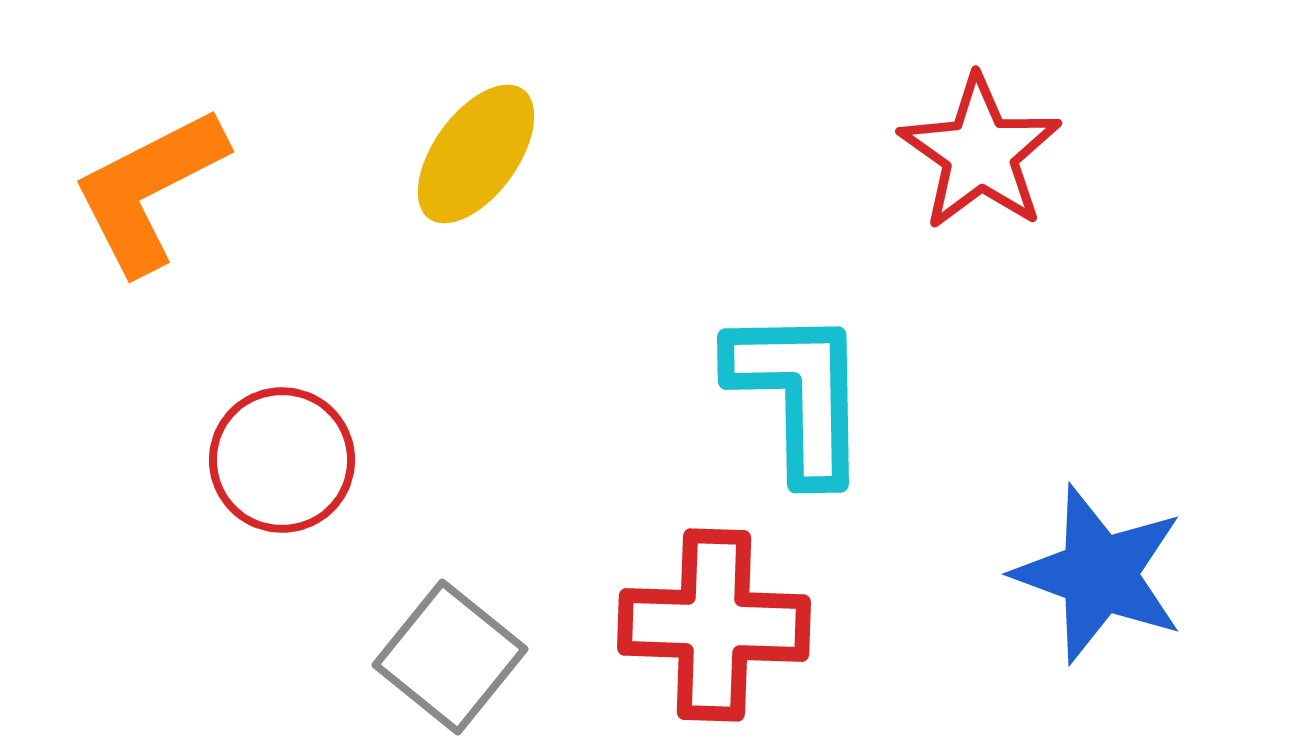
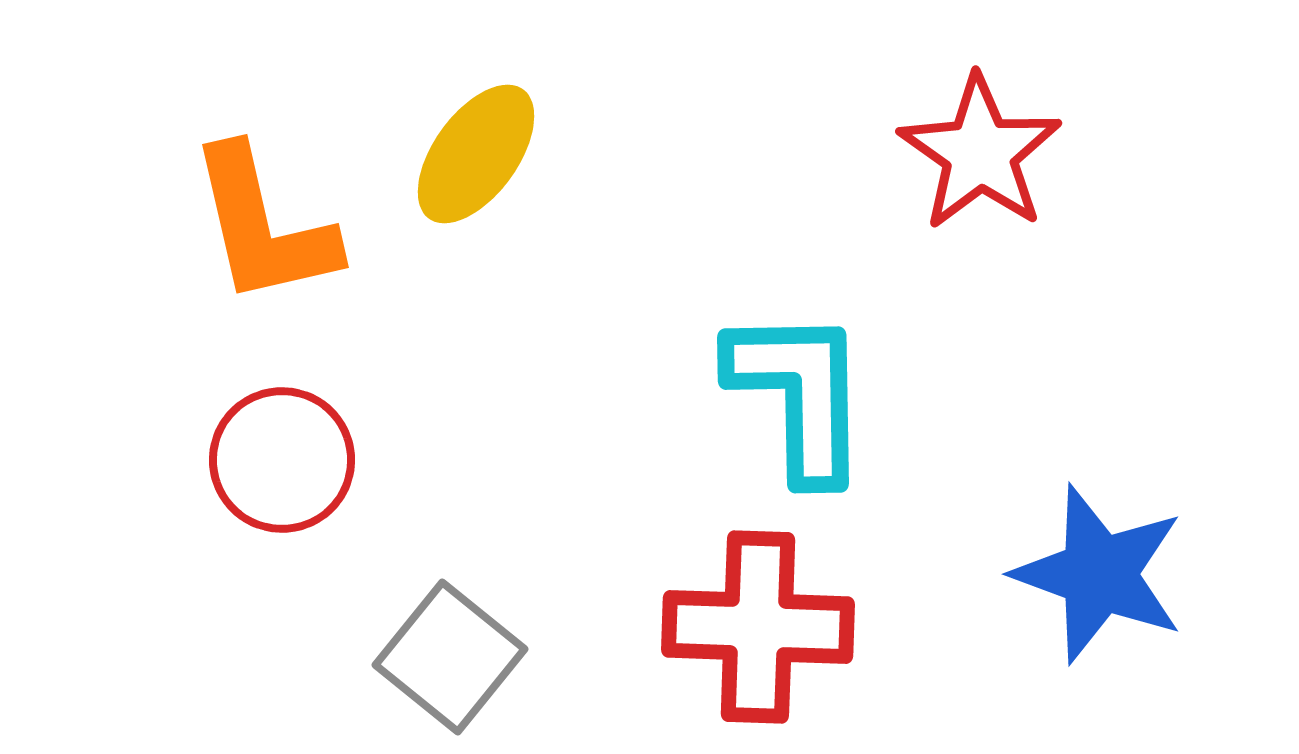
orange L-shape: moved 114 px right, 36 px down; rotated 76 degrees counterclockwise
red cross: moved 44 px right, 2 px down
